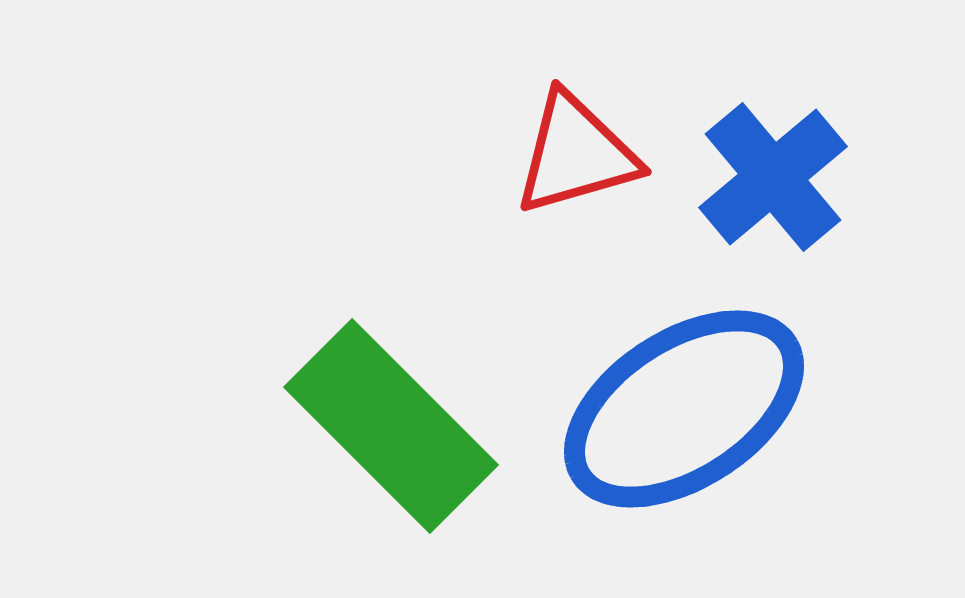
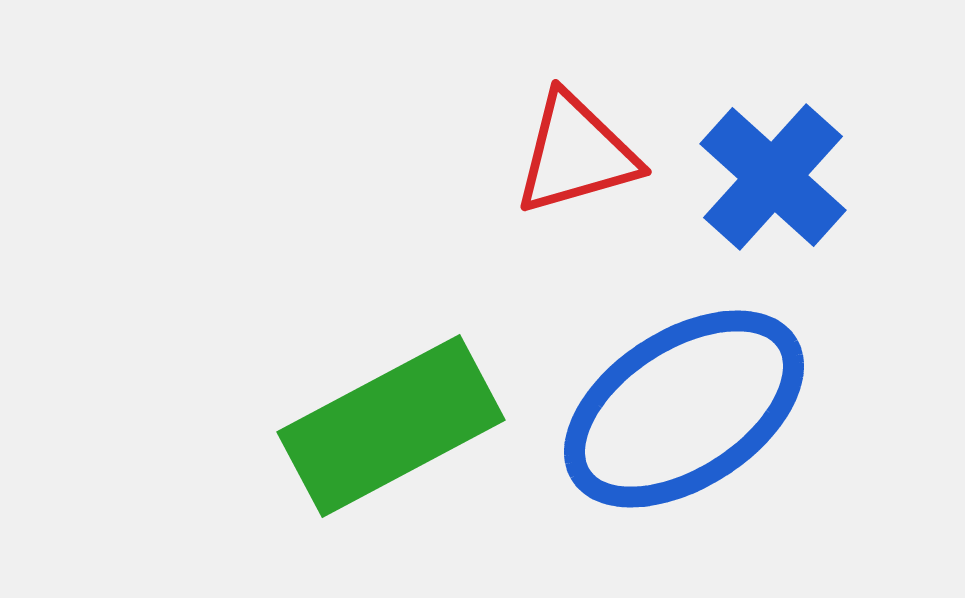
blue cross: rotated 8 degrees counterclockwise
green rectangle: rotated 73 degrees counterclockwise
